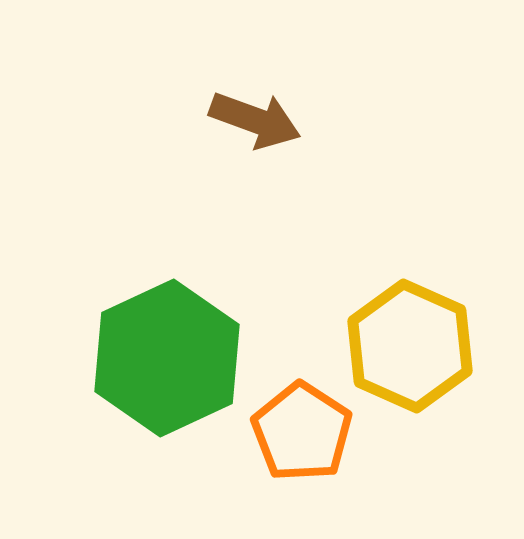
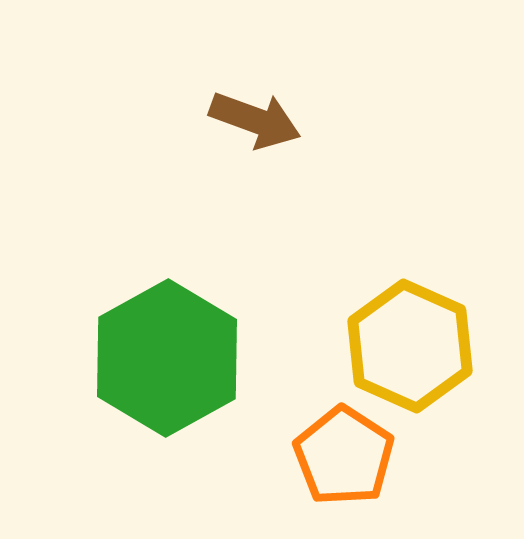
green hexagon: rotated 4 degrees counterclockwise
orange pentagon: moved 42 px right, 24 px down
